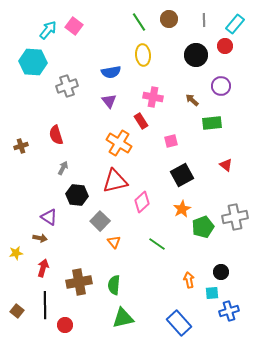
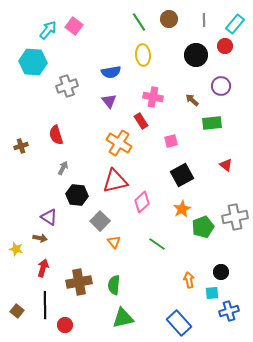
yellow star at (16, 253): moved 4 px up; rotated 24 degrees clockwise
